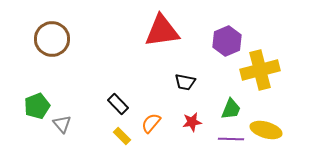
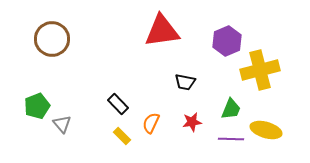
orange semicircle: rotated 15 degrees counterclockwise
